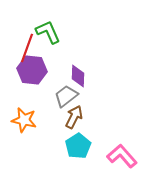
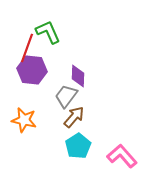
gray trapezoid: rotated 15 degrees counterclockwise
brown arrow: rotated 15 degrees clockwise
